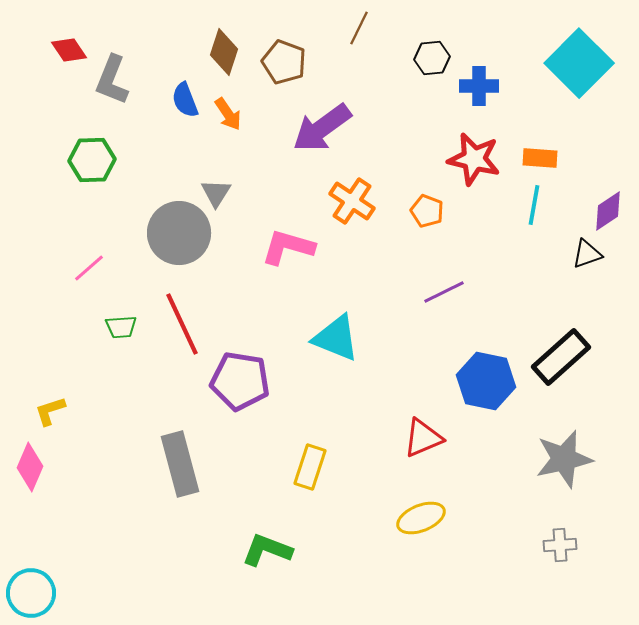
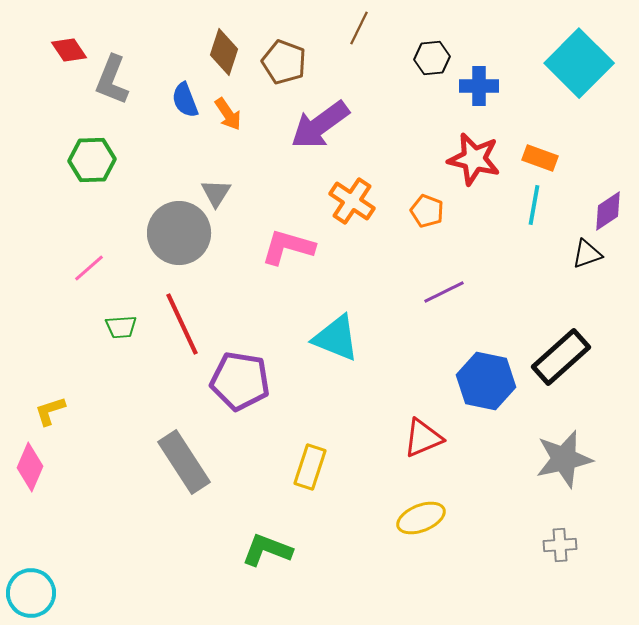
purple arrow: moved 2 px left, 3 px up
orange rectangle: rotated 16 degrees clockwise
gray rectangle: moved 4 px right, 2 px up; rotated 18 degrees counterclockwise
